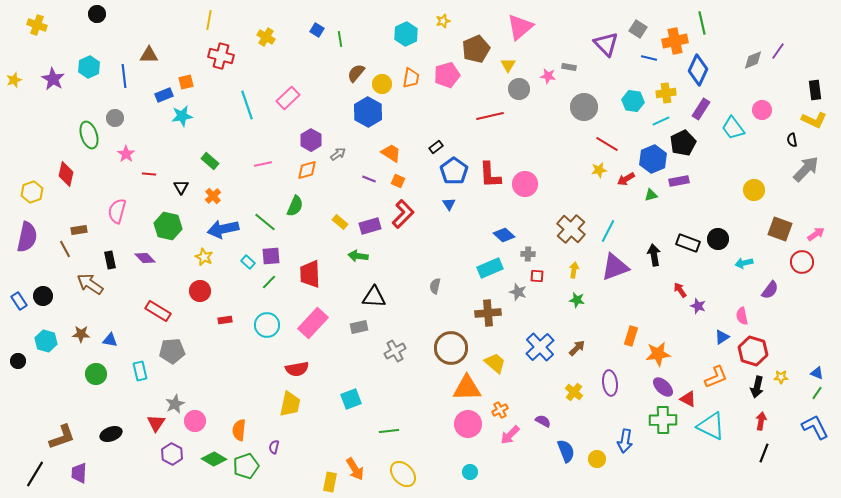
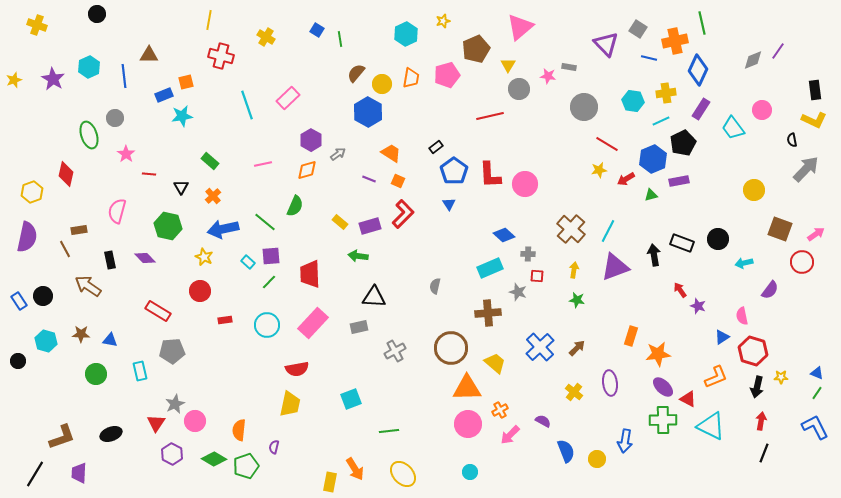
black rectangle at (688, 243): moved 6 px left
brown arrow at (90, 284): moved 2 px left, 2 px down
